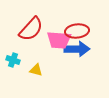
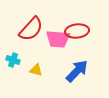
pink trapezoid: moved 1 px left, 1 px up
blue arrow: moved 22 px down; rotated 45 degrees counterclockwise
